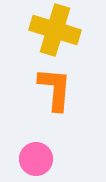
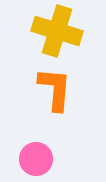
yellow cross: moved 2 px right, 1 px down
